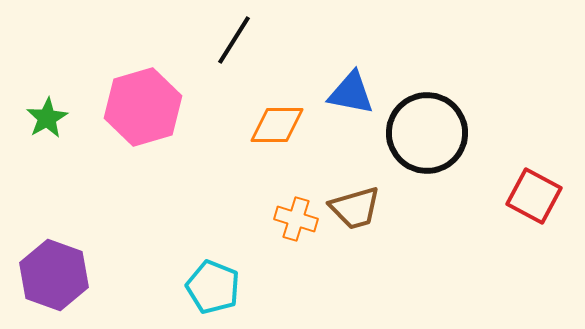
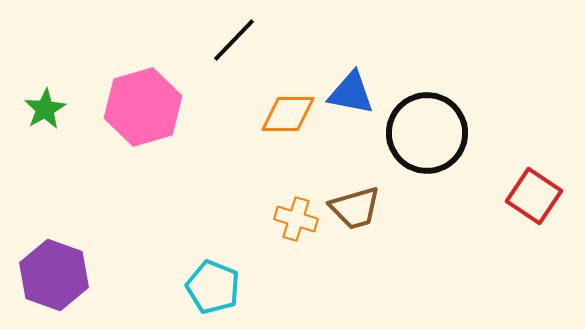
black line: rotated 12 degrees clockwise
green star: moved 2 px left, 9 px up
orange diamond: moved 11 px right, 11 px up
red square: rotated 6 degrees clockwise
